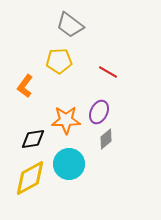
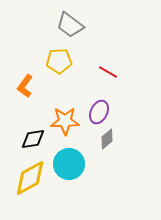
orange star: moved 1 px left, 1 px down
gray diamond: moved 1 px right
